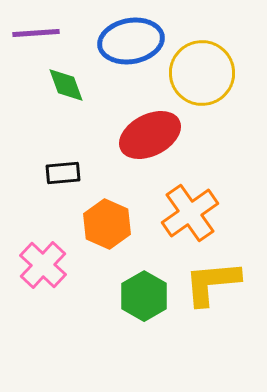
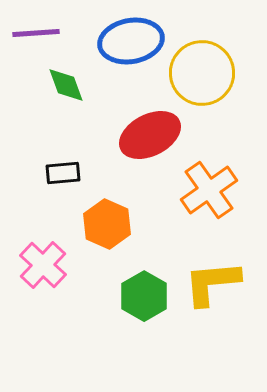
orange cross: moved 19 px right, 23 px up
